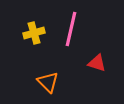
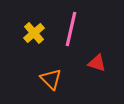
yellow cross: rotated 25 degrees counterclockwise
orange triangle: moved 3 px right, 3 px up
